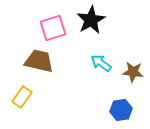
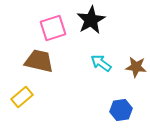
brown star: moved 3 px right, 5 px up
yellow rectangle: rotated 15 degrees clockwise
